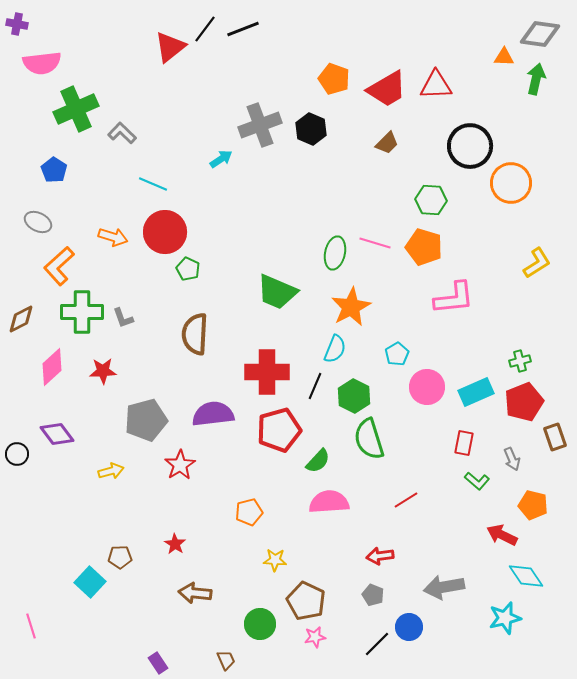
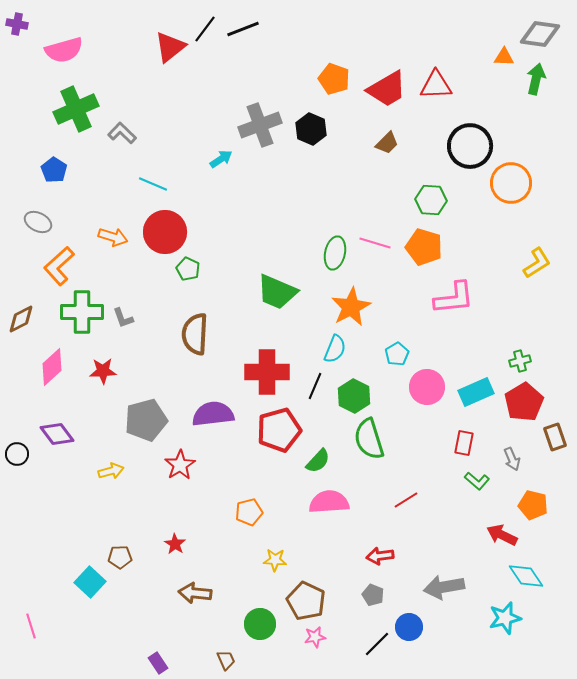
pink semicircle at (42, 63): moved 22 px right, 13 px up; rotated 9 degrees counterclockwise
red pentagon at (524, 402): rotated 9 degrees counterclockwise
